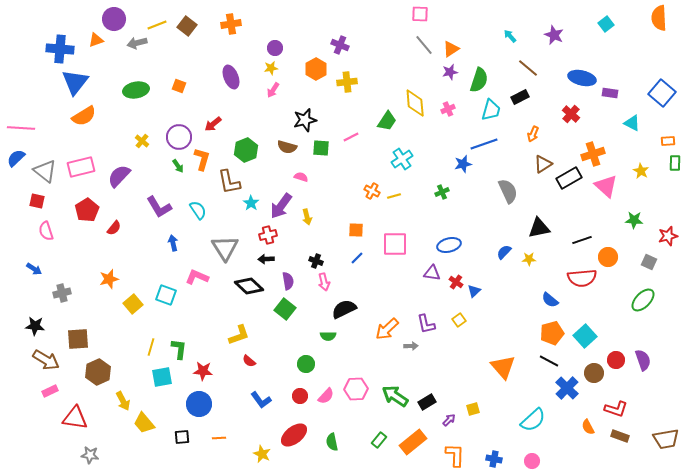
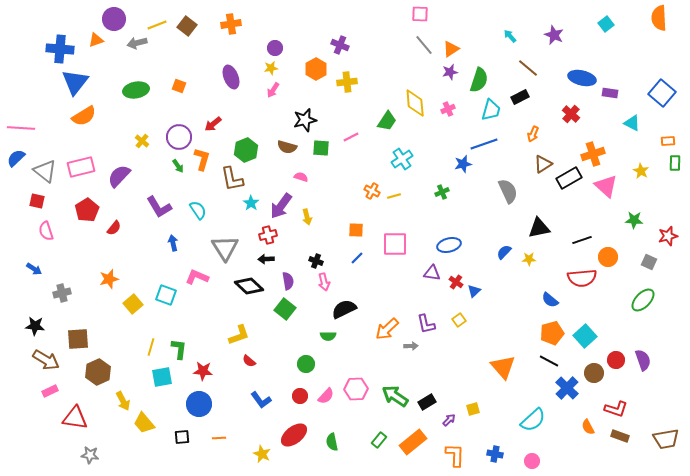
brown L-shape at (229, 182): moved 3 px right, 3 px up
blue cross at (494, 459): moved 1 px right, 5 px up
